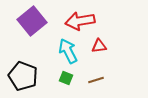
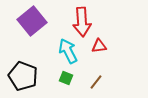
red arrow: moved 2 px right, 1 px down; rotated 84 degrees counterclockwise
brown line: moved 2 px down; rotated 35 degrees counterclockwise
